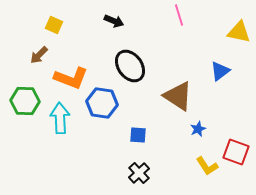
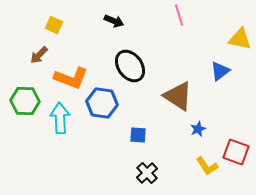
yellow triangle: moved 1 px right, 7 px down
black cross: moved 8 px right
